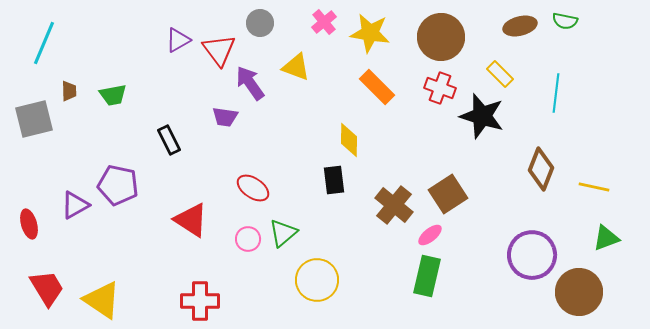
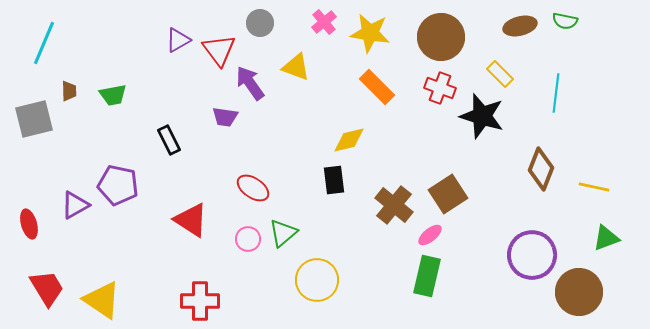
yellow diamond at (349, 140): rotated 76 degrees clockwise
